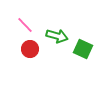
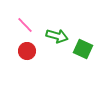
red circle: moved 3 px left, 2 px down
